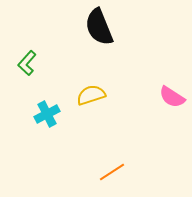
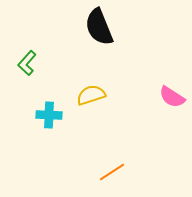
cyan cross: moved 2 px right, 1 px down; rotated 30 degrees clockwise
